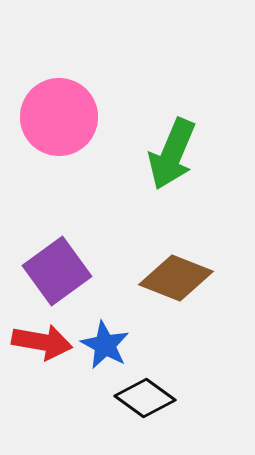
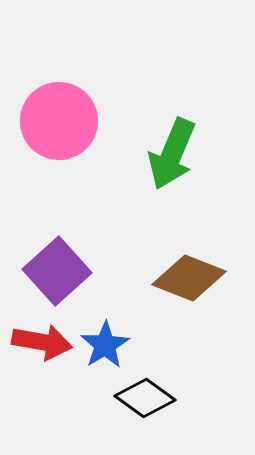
pink circle: moved 4 px down
purple square: rotated 6 degrees counterclockwise
brown diamond: moved 13 px right
blue star: rotated 12 degrees clockwise
